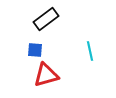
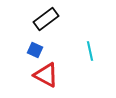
blue square: rotated 21 degrees clockwise
red triangle: rotated 44 degrees clockwise
